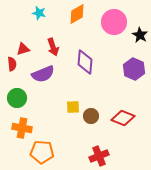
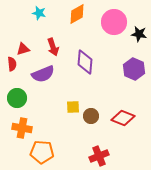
black star: moved 1 px left, 1 px up; rotated 21 degrees counterclockwise
